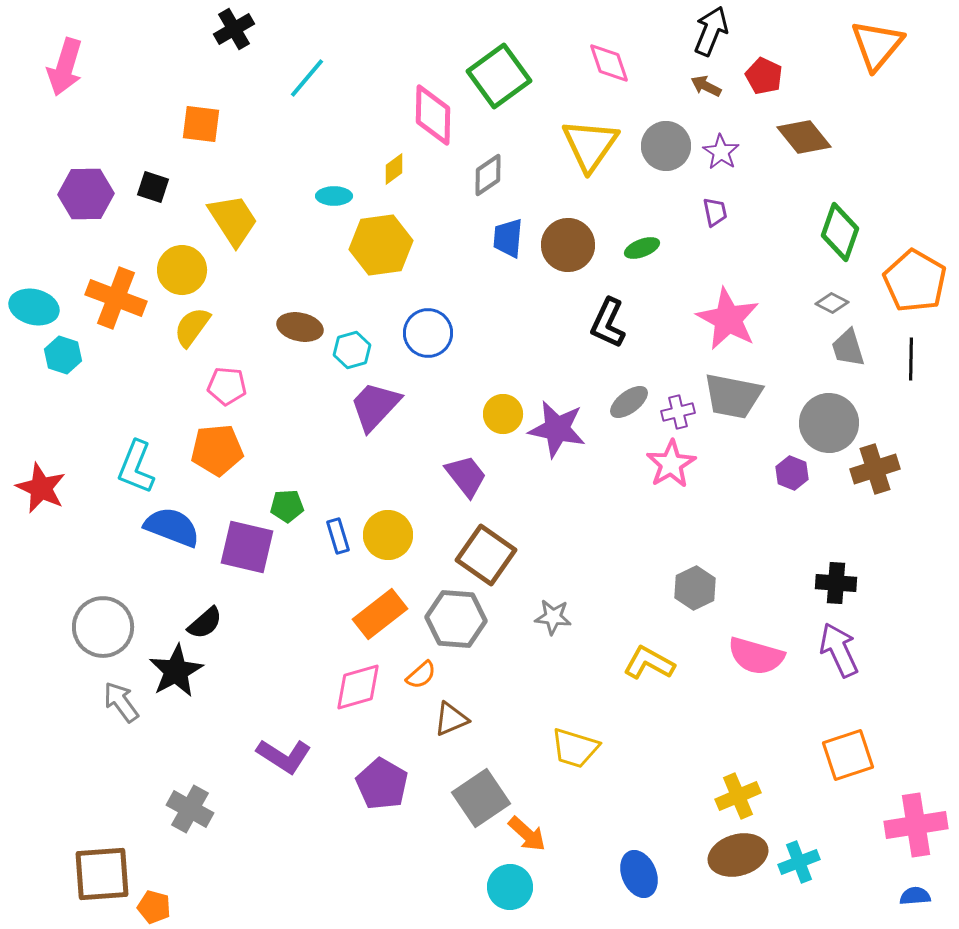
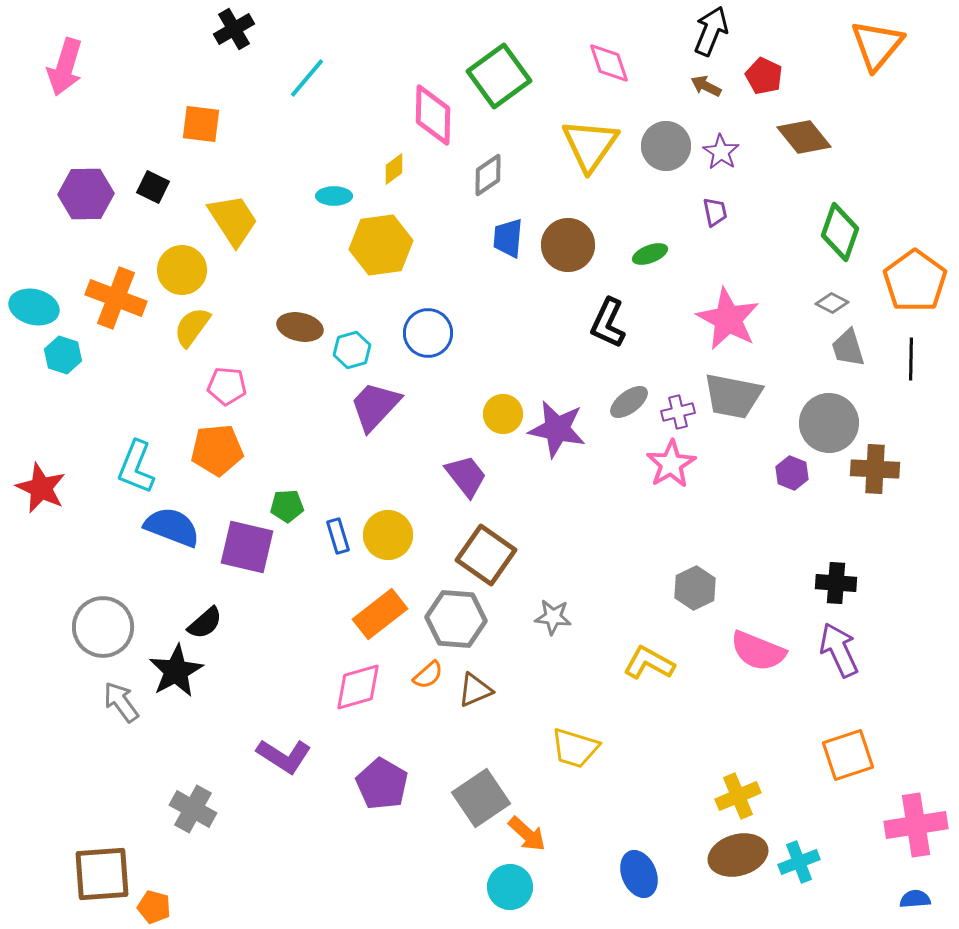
black square at (153, 187): rotated 8 degrees clockwise
green ellipse at (642, 248): moved 8 px right, 6 px down
orange pentagon at (915, 281): rotated 6 degrees clockwise
brown cross at (875, 469): rotated 21 degrees clockwise
pink semicircle at (756, 656): moved 2 px right, 5 px up; rotated 6 degrees clockwise
orange semicircle at (421, 675): moved 7 px right
brown triangle at (451, 719): moved 24 px right, 29 px up
gray cross at (190, 809): moved 3 px right
blue semicircle at (915, 896): moved 3 px down
